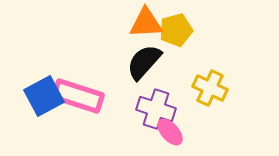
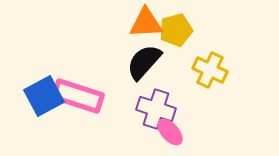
yellow cross: moved 18 px up
